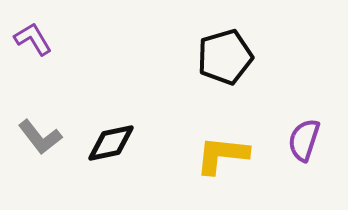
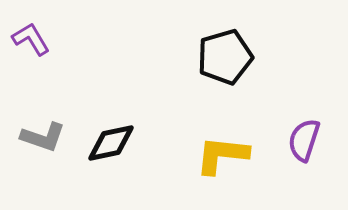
purple L-shape: moved 2 px left
gray L-shape: moved 3 px right; rotated 33 degrees counterclockwise
